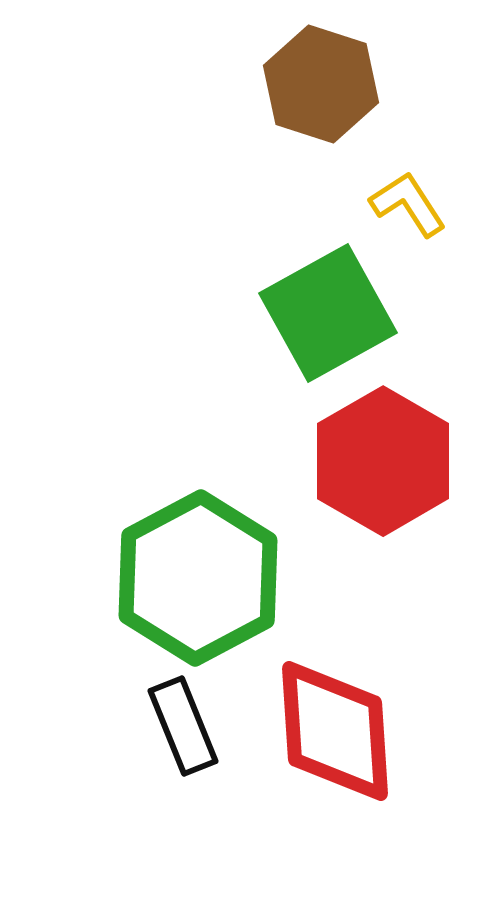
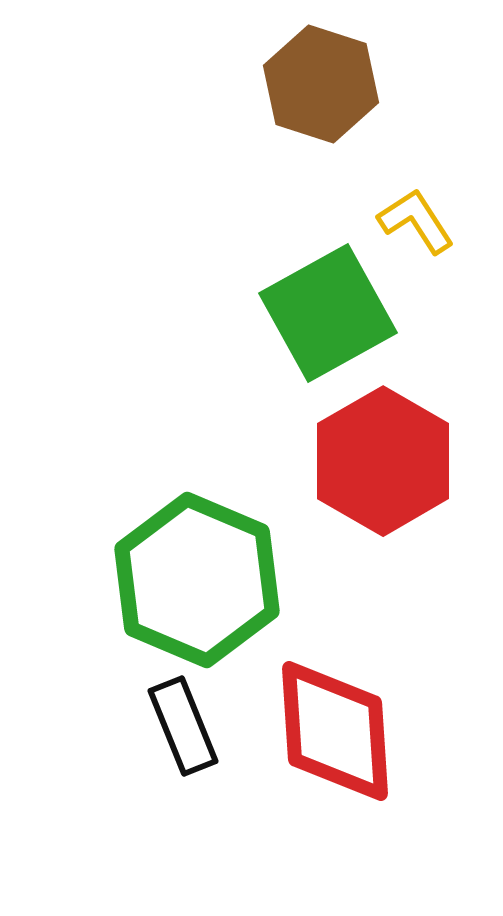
yellow L-shape: moved 8 px right, 17 px down
green hexagon: moved 1 px left, 2 px down; rotated 9 degrees counterclockwise
